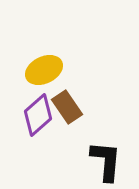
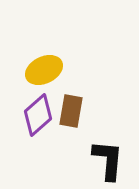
brown rectangle: moved 4 px right, 4 px down; rotated 44 degrees clockwise
black L-shape: moved 2 px right, 1 px up
